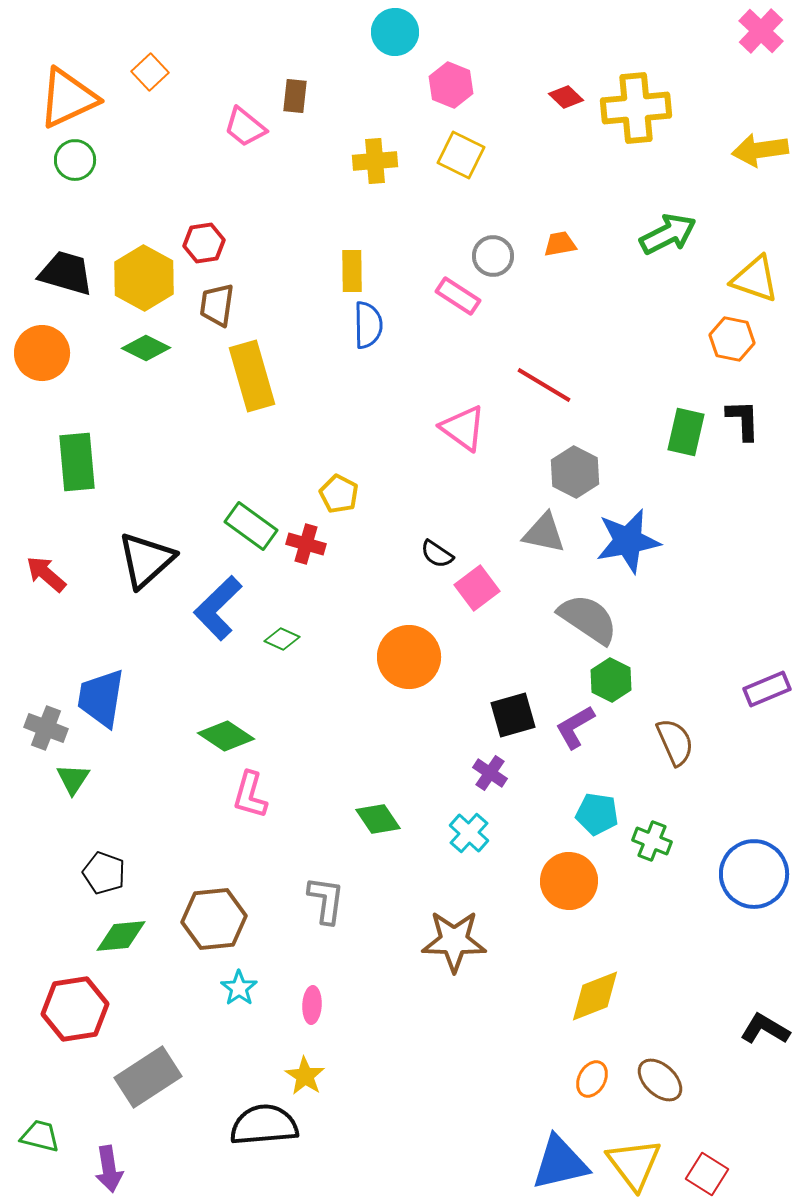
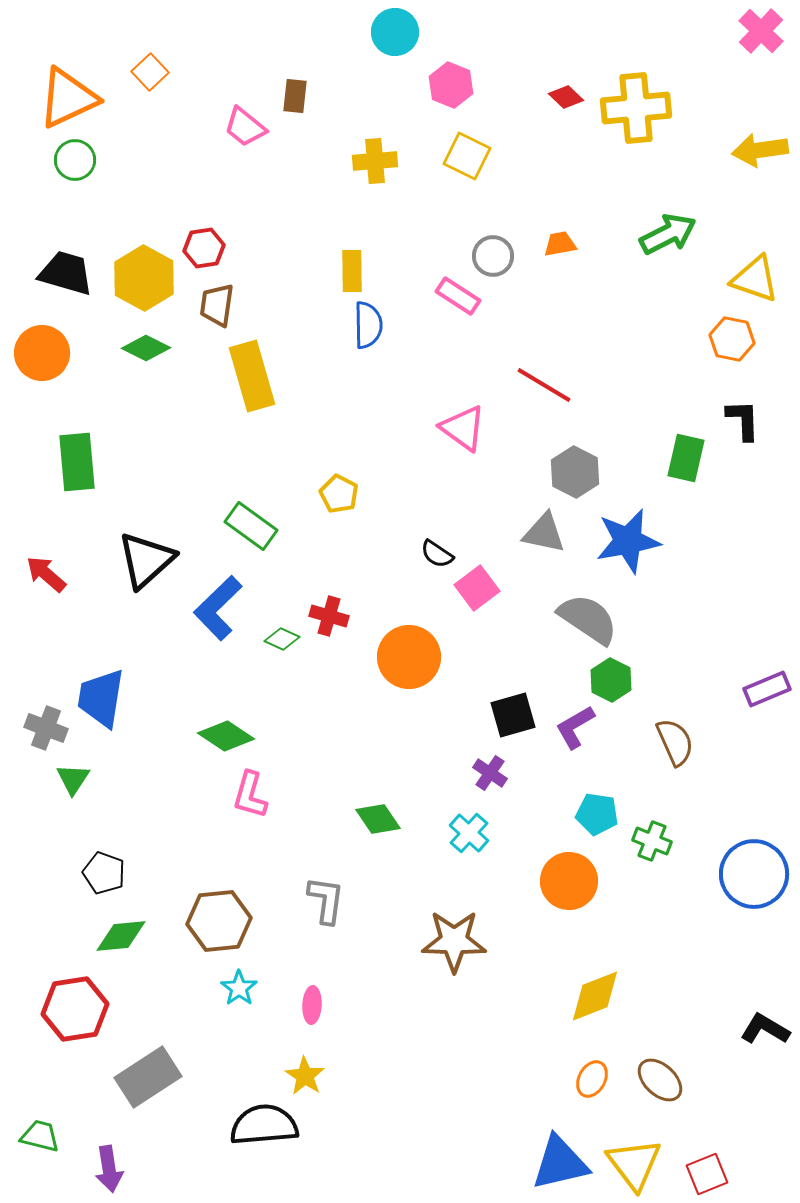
yellow square at (461, 155): moved 6 px right, 1 px down
red hexagon at (204, 243): moved 5 px down
green rectangle at (686, 432): moved 26 px down
red cross at (306, 544): moved 23 px right, 72 px down
brown hexagon at (214, 919): moved 5 px right, 2 px down
red square at (707, 1174): rotated 36 degrees clockwise
